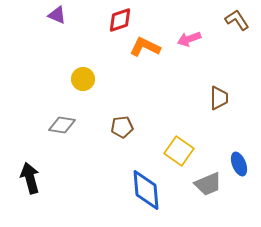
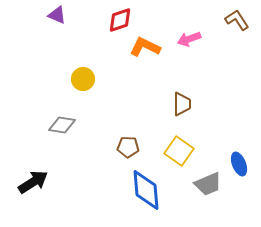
brown trapezoid: moved 37 px left, 6 px down
brown pentagon: moved 6 px right, 20 px down; rotated 10 degrees clockwise
black arrow: moved 3 px right, 4 px down; rotated 72 degrees clockwise
